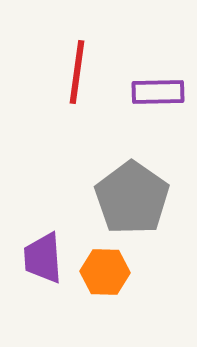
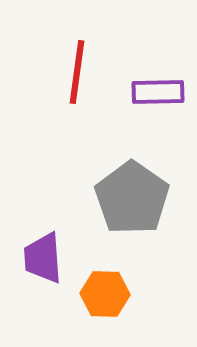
orange hexagon: moved 22 px down
